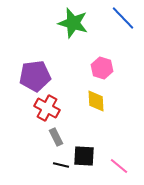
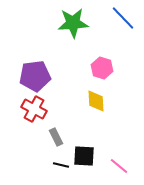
green star: rotated 20 degrees counterclockwise
red cross: moved 13 px left, 1 px down
